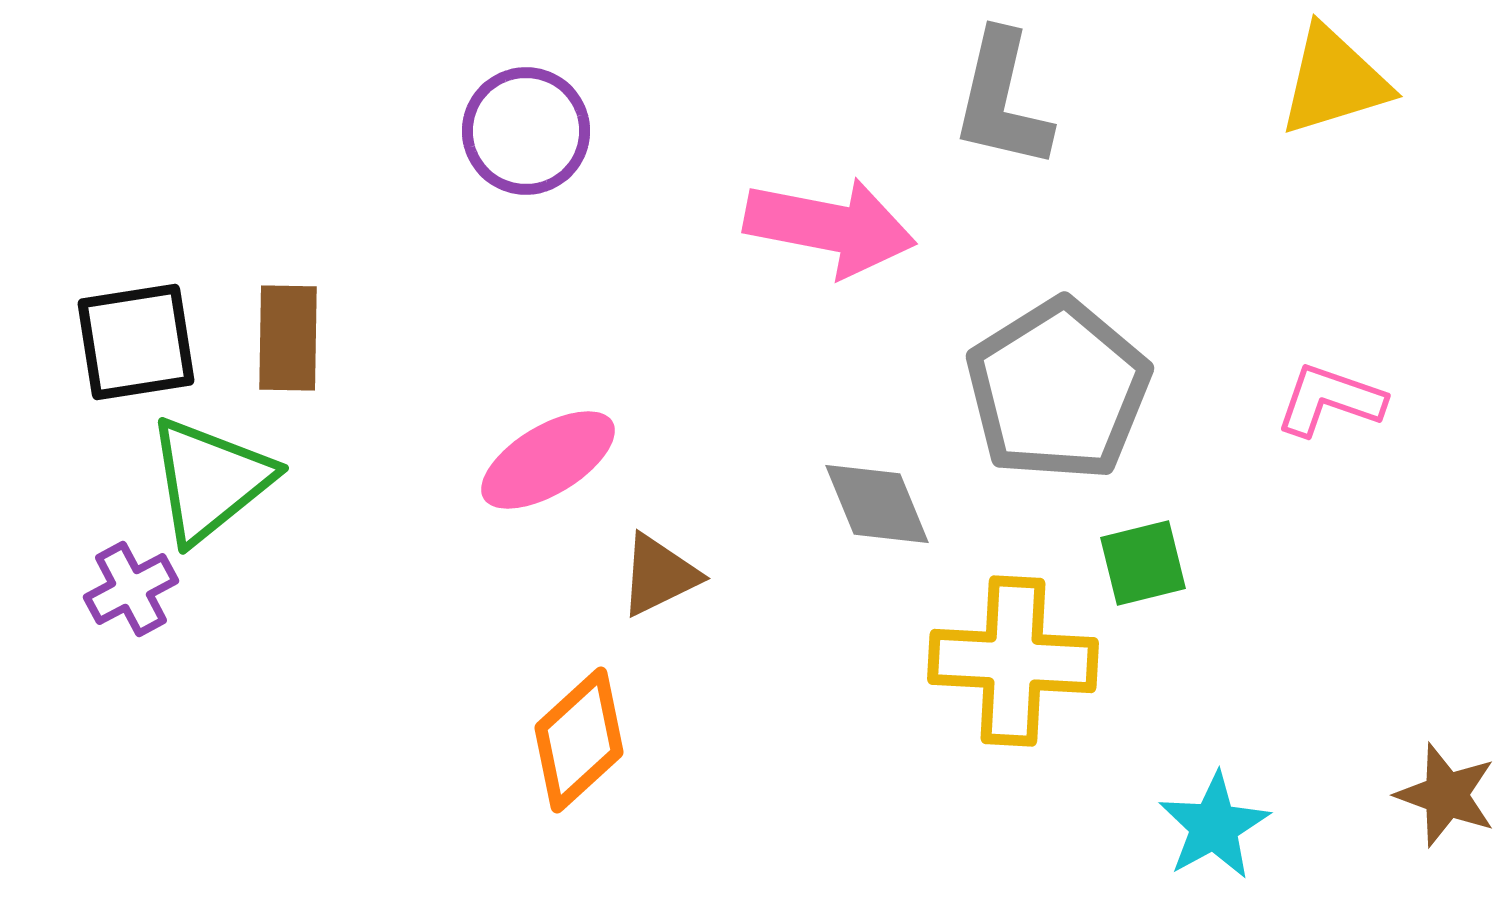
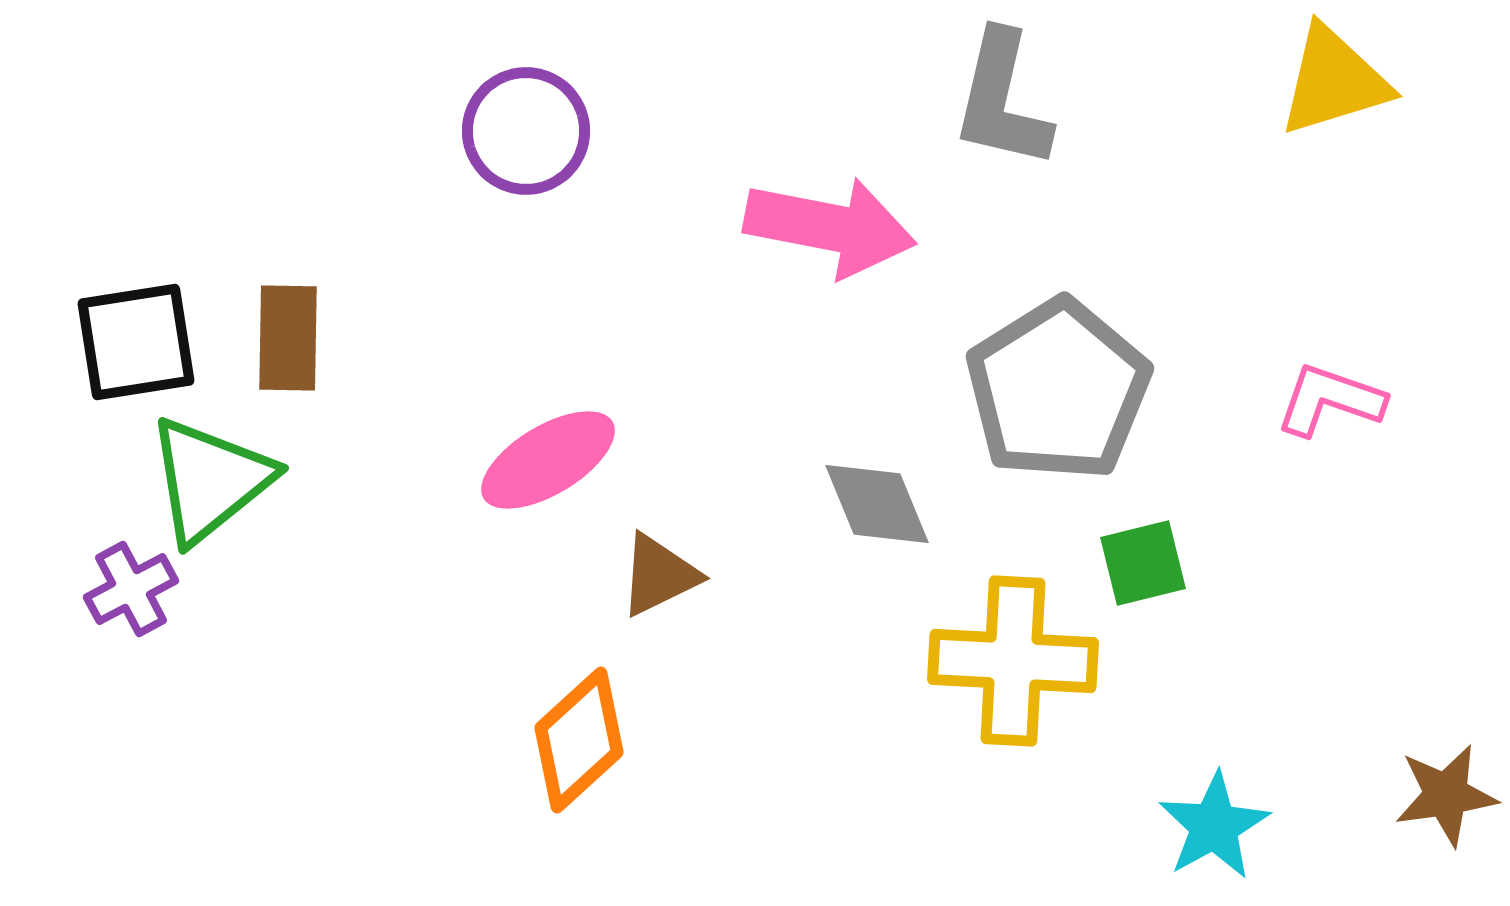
brown star: rotated 28 degrees counterclockwise
